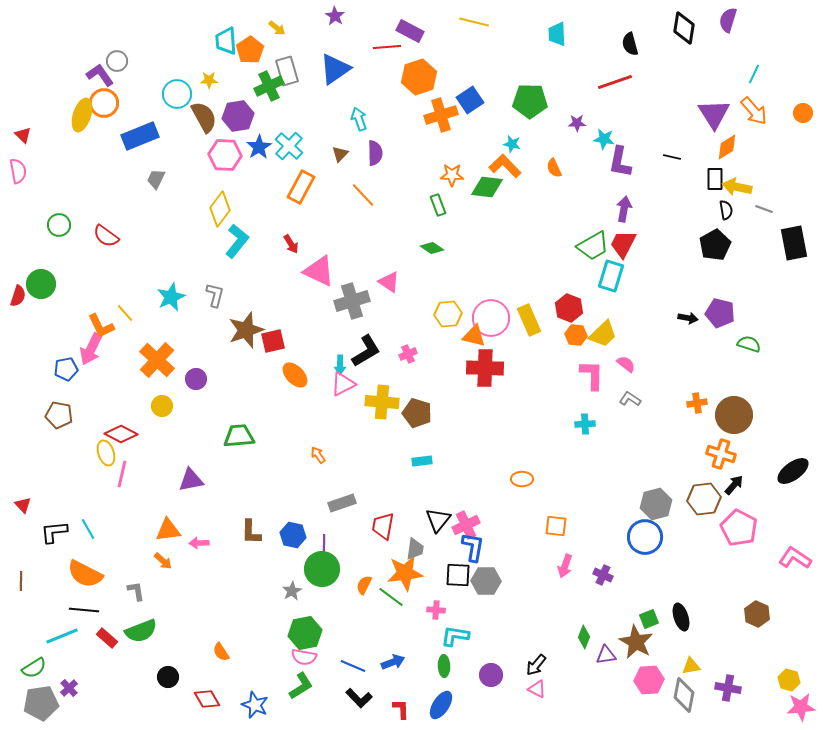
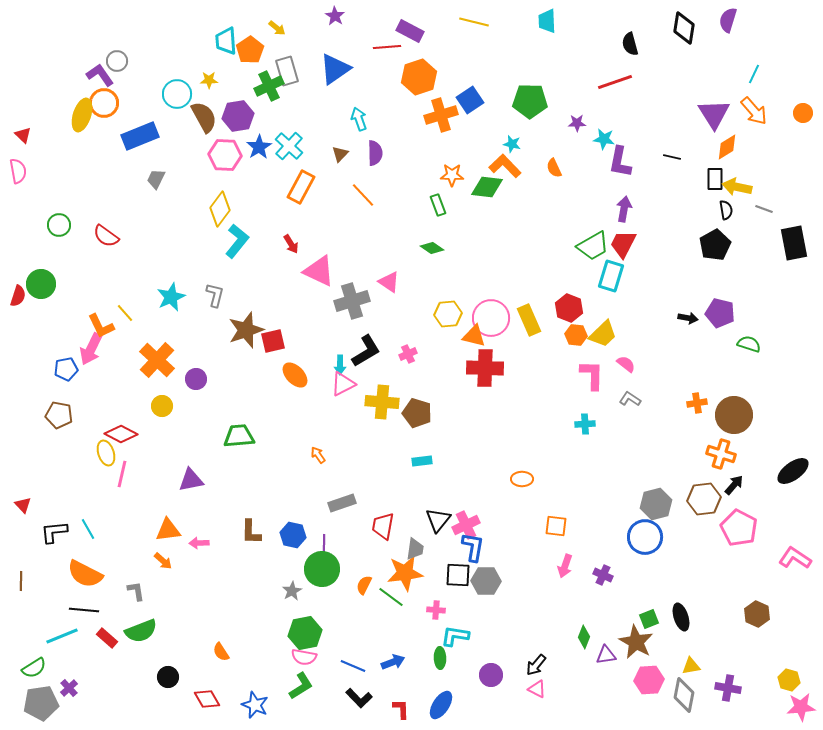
cyan trapezoid at (557, 34): moved 10 px left, 13 px up
green ellipse at (444, 666): moved 4 px left, 8 px up
